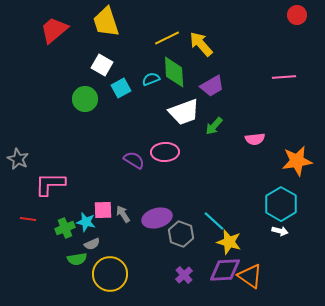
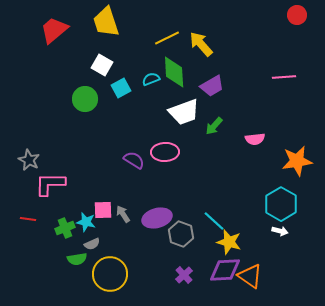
gray star: moved 11 px right, 1 px down
